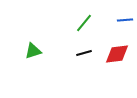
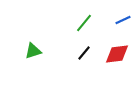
blue line: moved 2 px left; rotated 21 degrees counterclockwise
black line: rotated 35 degrees counterclockwise
